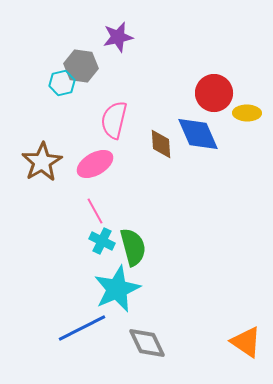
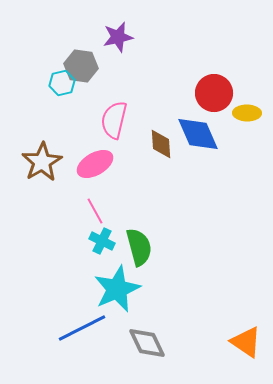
green semicircle: moved 6 px right
